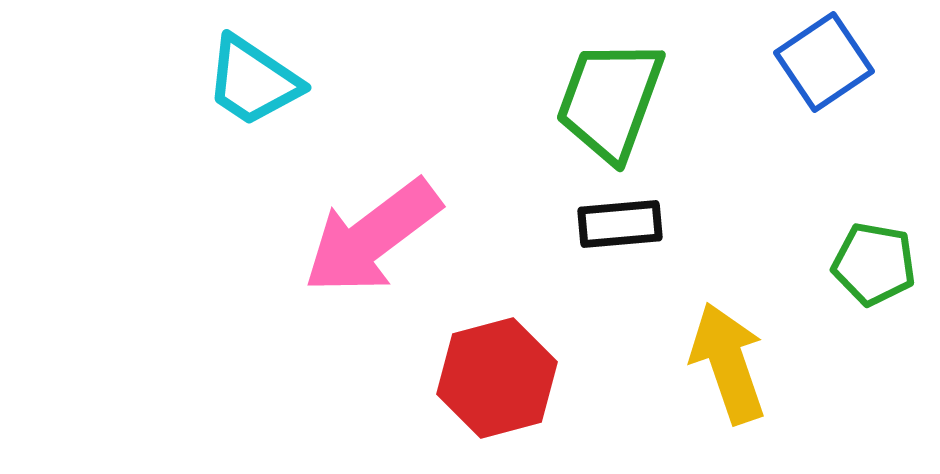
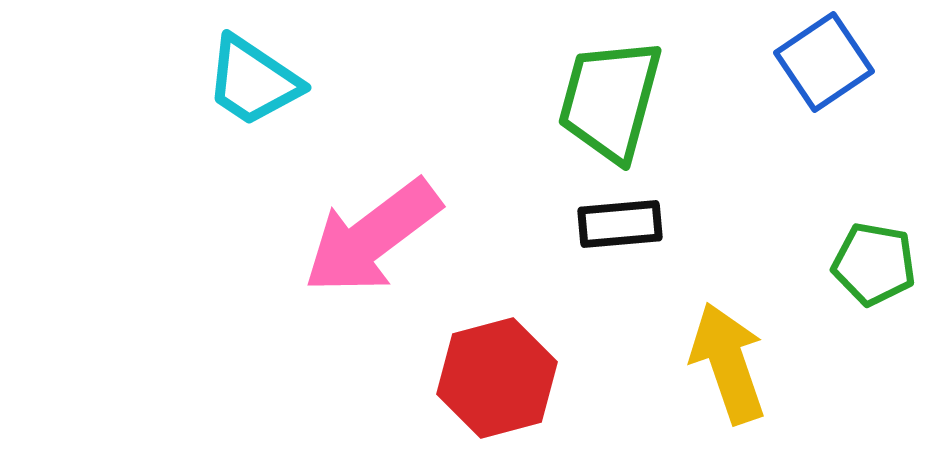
green trapezoid: rotated 5 degrees counterclockwise
